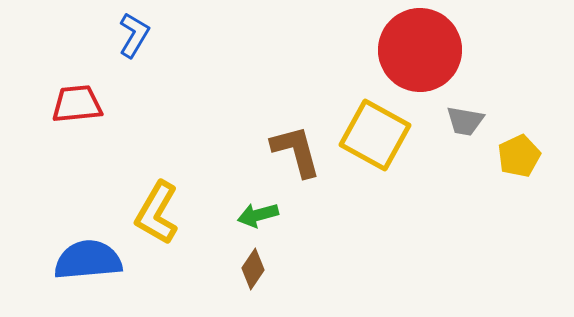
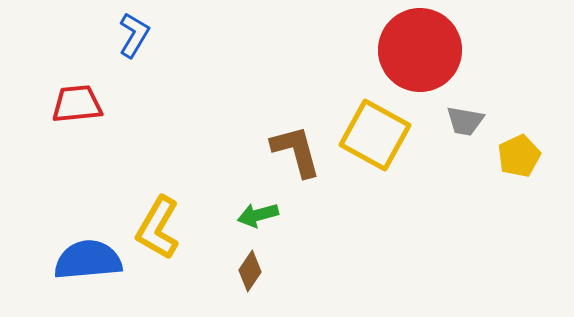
yellow L-shape: moved 1 px right, 15 px down
brown diamond: moved 3 px left, 2 px down
